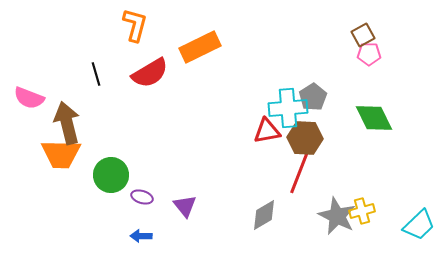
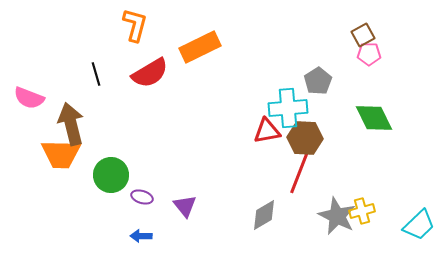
gray pentagon: moved 5 px right, 16 px up
brown arrow: moved 4 px right, 1 px down
